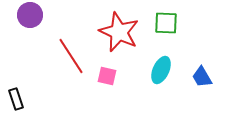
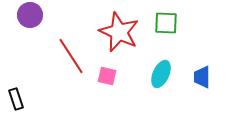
cyan ellipse: moved 4 px down
blue trapezoid: rotated 30 degrees clockwise
